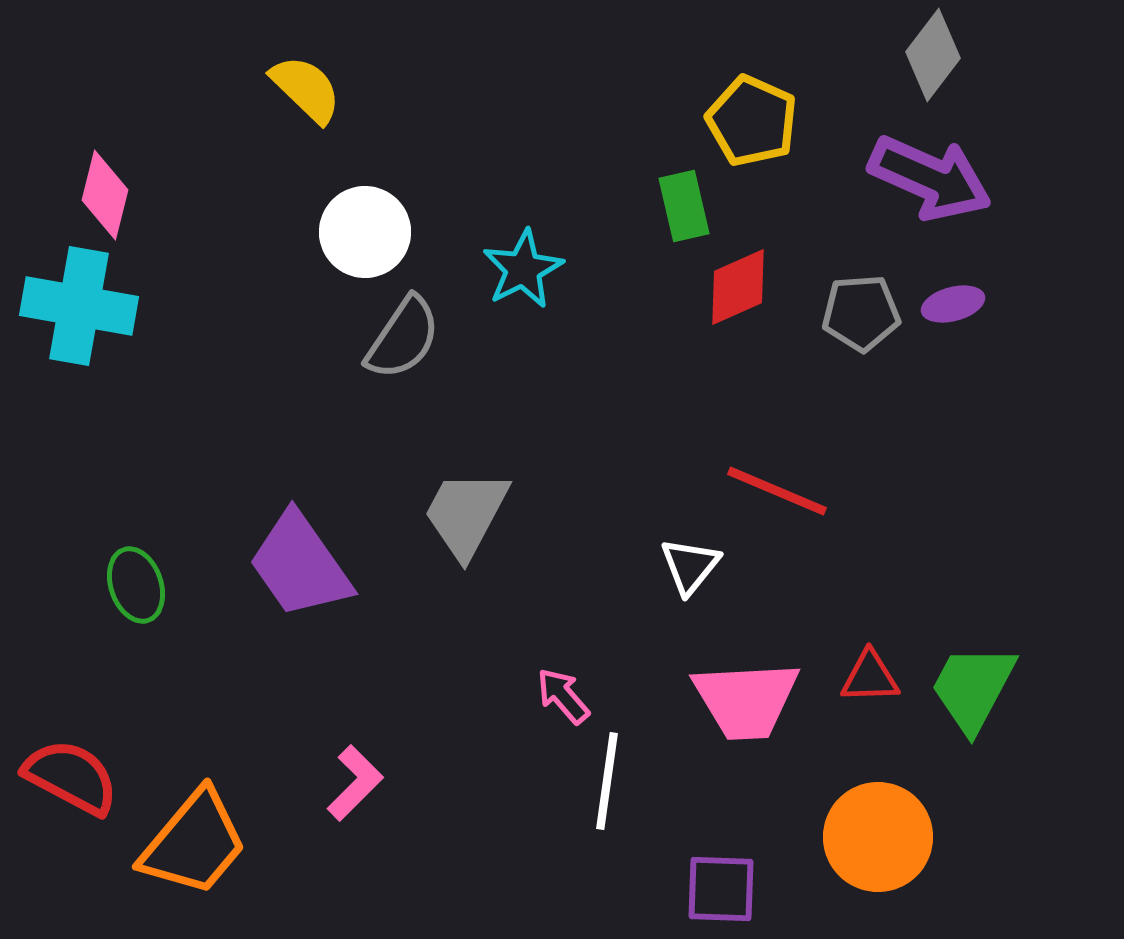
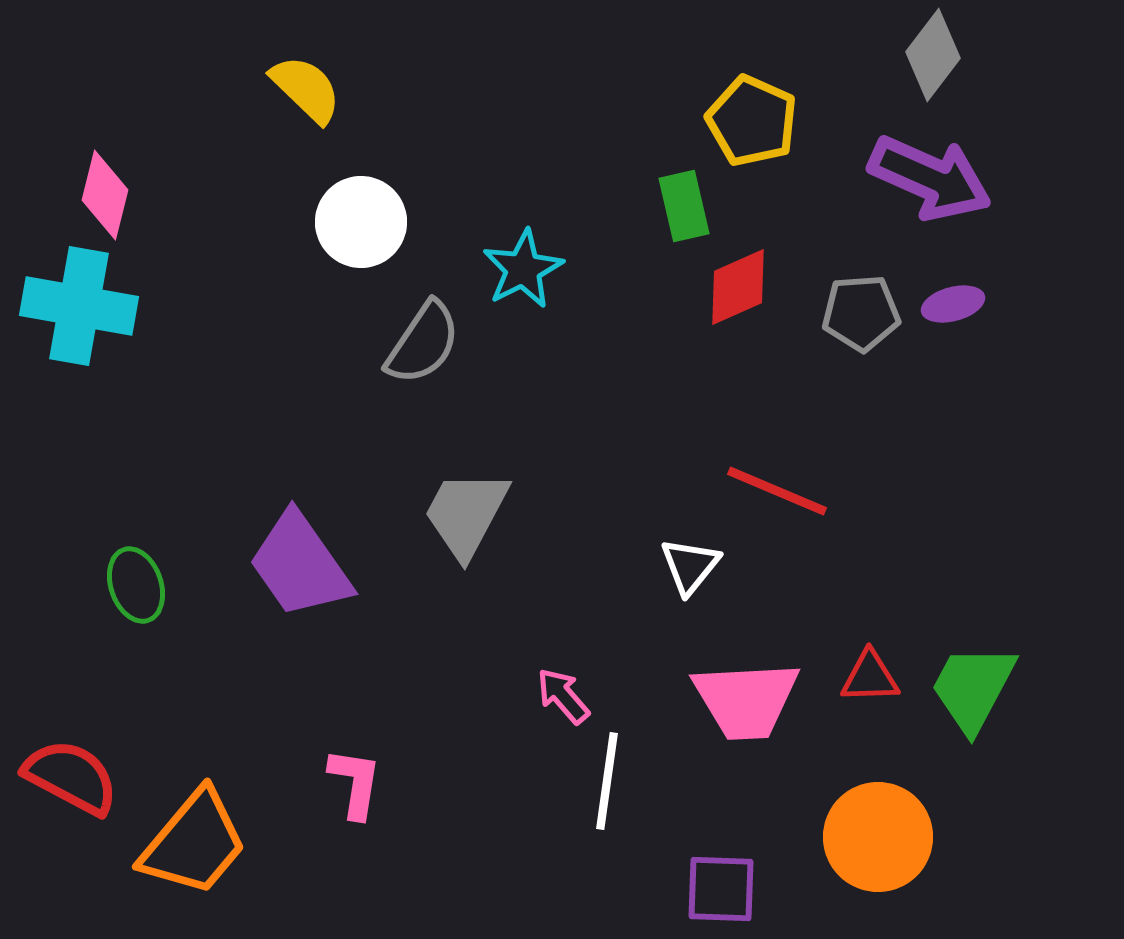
white circle: moved 4 px left, 10 px up
gray semicircle: moved 20 px right, 5 px down
pink L-shape: rotated 36 degrees counterclockwise
